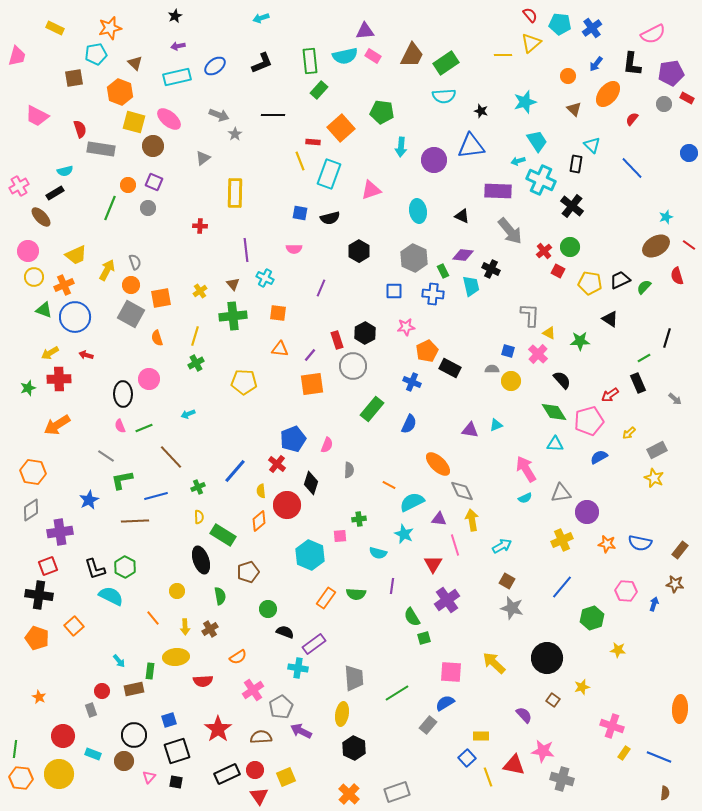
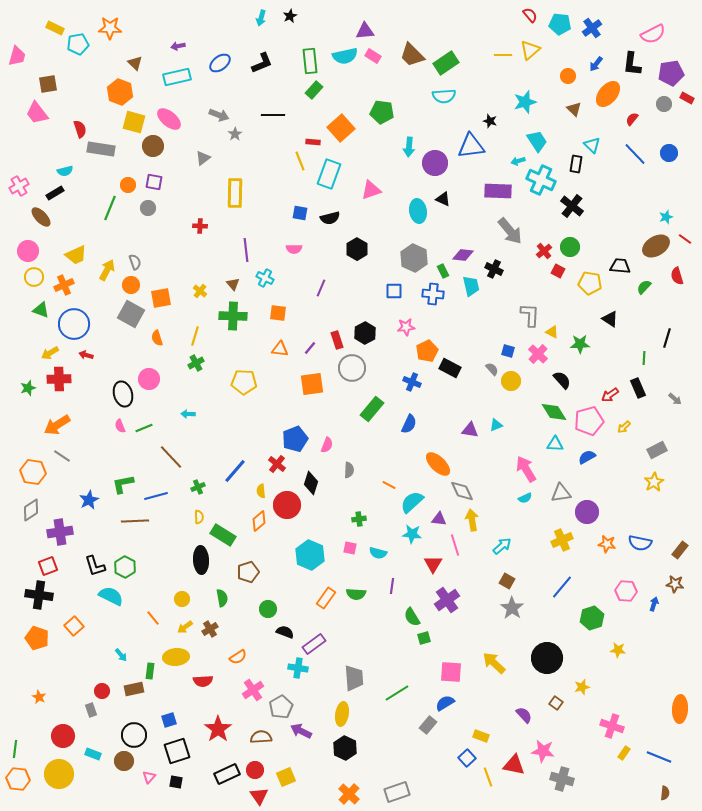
black star at (175, 16): moved 115 px right
cyan arrow at (261, 18): rotated 56 degrees counterclockwise
orange star at (110, 28): rotated 15 degrees clockwise
yellow triangle at (531, 43): moved 1 px left, 7 px down
cyan pentagon at (96, 54): moved 18 px left, 10 px up
brown trapezoid at (412, 55): rotated 108 degrees clockwise
blue ellipse at (215, 66): moved 5 px right, 3 px up
brown square at (74, 78): moved 26 px left, 6 px down
green rectangle at (319, 90): moved 5 px left
black star at (481, 111): moved 9 px right, 10 px down
pink trapezoid at (37, 116): moved 3 px up; rotated 25 degrees clockwise
cyan arrow at (401, 147): moved 8 px right
blue circle at (689, 153): moved 20 px left
purple circle at (434, 160): moved 1 px right, 3 px down
blue line at (632, 168): moved 3 px right, 14 px up
purple square at (154, 182): rotated 12 degrees counterclockwise
black triangle at (462, 216): moved 19 px left, 17 px up
red line at (689, 245): moved 4 px left, 6 px up
black hexagon at (359, 251): moved 2 px left, 2 px up
black cross at (491, 269): moved 3 px right
black trapezoid at (620, 280): moved 14 px up; rotated 30 degrees clockwise
yellow cross at (200, 291): rotated 16 degrees counterclockwise
green triangle at (44, 310): moved 3 px left
green cross at (233, 316): rotated 8 degrees clockwise
blue circle at (75, 317): moved 1 px left, 7 px down
yellow triangle at (549, 333): moved 3 px right, 1 px up
green star at (580, 341): moved 3 px down
purple line at (310, 355): moved 7 px up
green line at (644, 358): rotated 56 degrees counterclockwise
gray circle at (353, 366): moved 1 px left, 2 px down
gray semicircle at (492, 369): rotated 48 degrees clockwise
black rectangle at (638, 383): moved 5 px down
black ellipse at (123, 394): rotated 15 degrees counterclockwise
cyan arrow at (188, 414): rotated 24 degrees clockwise
yellow arrow at (629, 433): moved 5 px left, 6 px up
blue pentagon at (293, 439): moved 2 px right
gray line at (106, 456): moved 44 px left
blue semicircle at (599, 457): moved 12 px left
yellow star at (654, 478): moved 4 px down; rotated 18 degrees clockwise
green L-shape at (122, 480): moved 1 px right, 4 px down
cyan semicircle at (412, 502): rotated 15 degrees counterclockwise
cyan star at (404, 534): moved 8 px right; rotated 18 degrees counterclockwise
pink square at (340, 536): moved 10 px right, 12 px down; rotated 16 degrees clockwise
cyan arrow at (502, 546): rotated 12 degrees counterclockwise
black ellipse at (201, 560): rotated 16 degrees clockwise
black L-shape at (95, 569): moved 3 px up
yellow circle at (177, 591): moved 5 px right, 8 px down
green semicircle at (220, 596): moved 2 px right, 2 px down
gray star at (512, 608): rotated 20 degrees clockwise
yellow arrow at (185, 627): rotated 56 degrees clockwise
cyan arrow at (119, 661): moved 2 px right, 6 px up
brown square at (553, 700): moved 3 px right, 3 px down
yellow rectangle at (481, 736): rotated 21 degrees clockwise
black hexagon at (354, 748): moved 9 px left
orange hexagon at (21, 778): moved 3 px left, 1 px down
